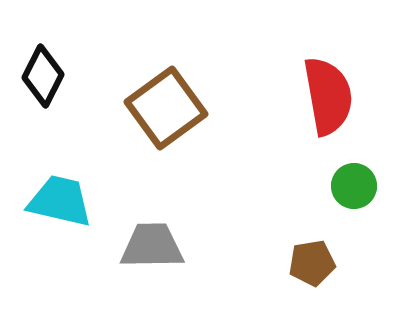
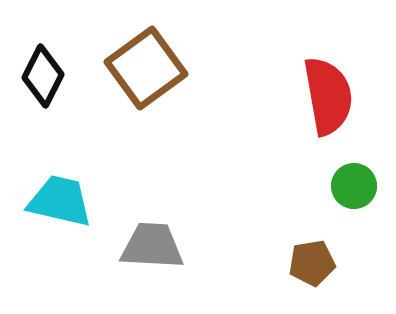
brown square: moved 20 px left, 40 px up
gray trapezoid: rotated 4 degrees clockwise
